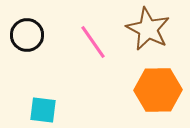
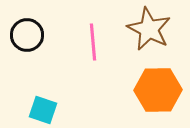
brown star: moved 1 px right
pink line: rotated 30 degrees clockwise
cyan square: rotated 12 degrees clockwise
